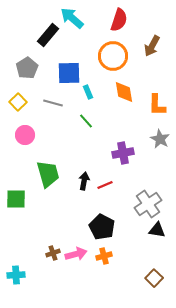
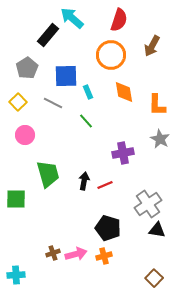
orange circle: moved 2 px left, 1 px up
blue square: moved 3 px left, 3 px down
gray line: rotated 12 degrees clockwise
black pentagon: moved 6 px right, 1 px down; rotated 10 degrees counterclockwise
